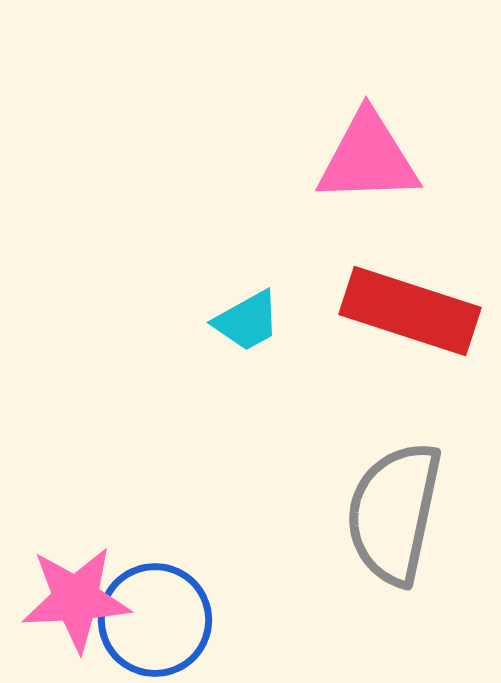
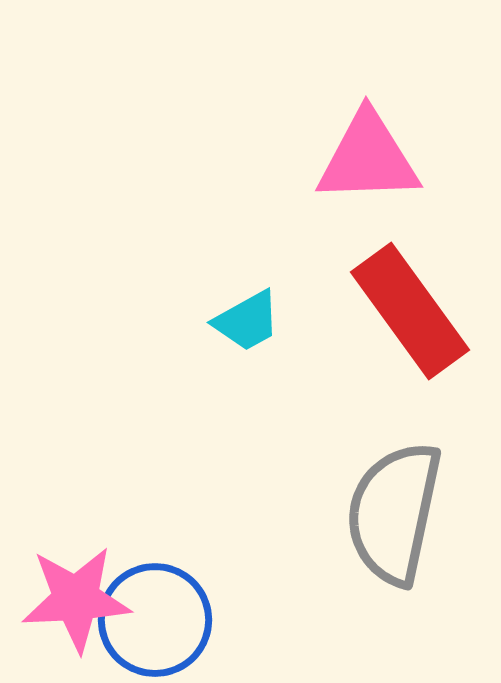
red rectangle: rotated 36 degrees clockwise
